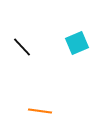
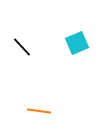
orange line: moved 1 px left
